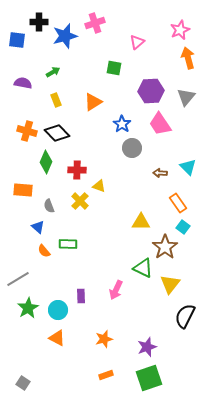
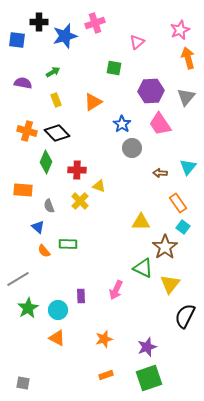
cyan triangle at (188, 167): rotated 24 degrees clockwise
gray square at (23, 383): rotated 24 degrees counterclockwise
